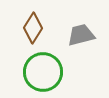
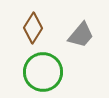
gray trapezoid: rotated 144 degrees clockwise
